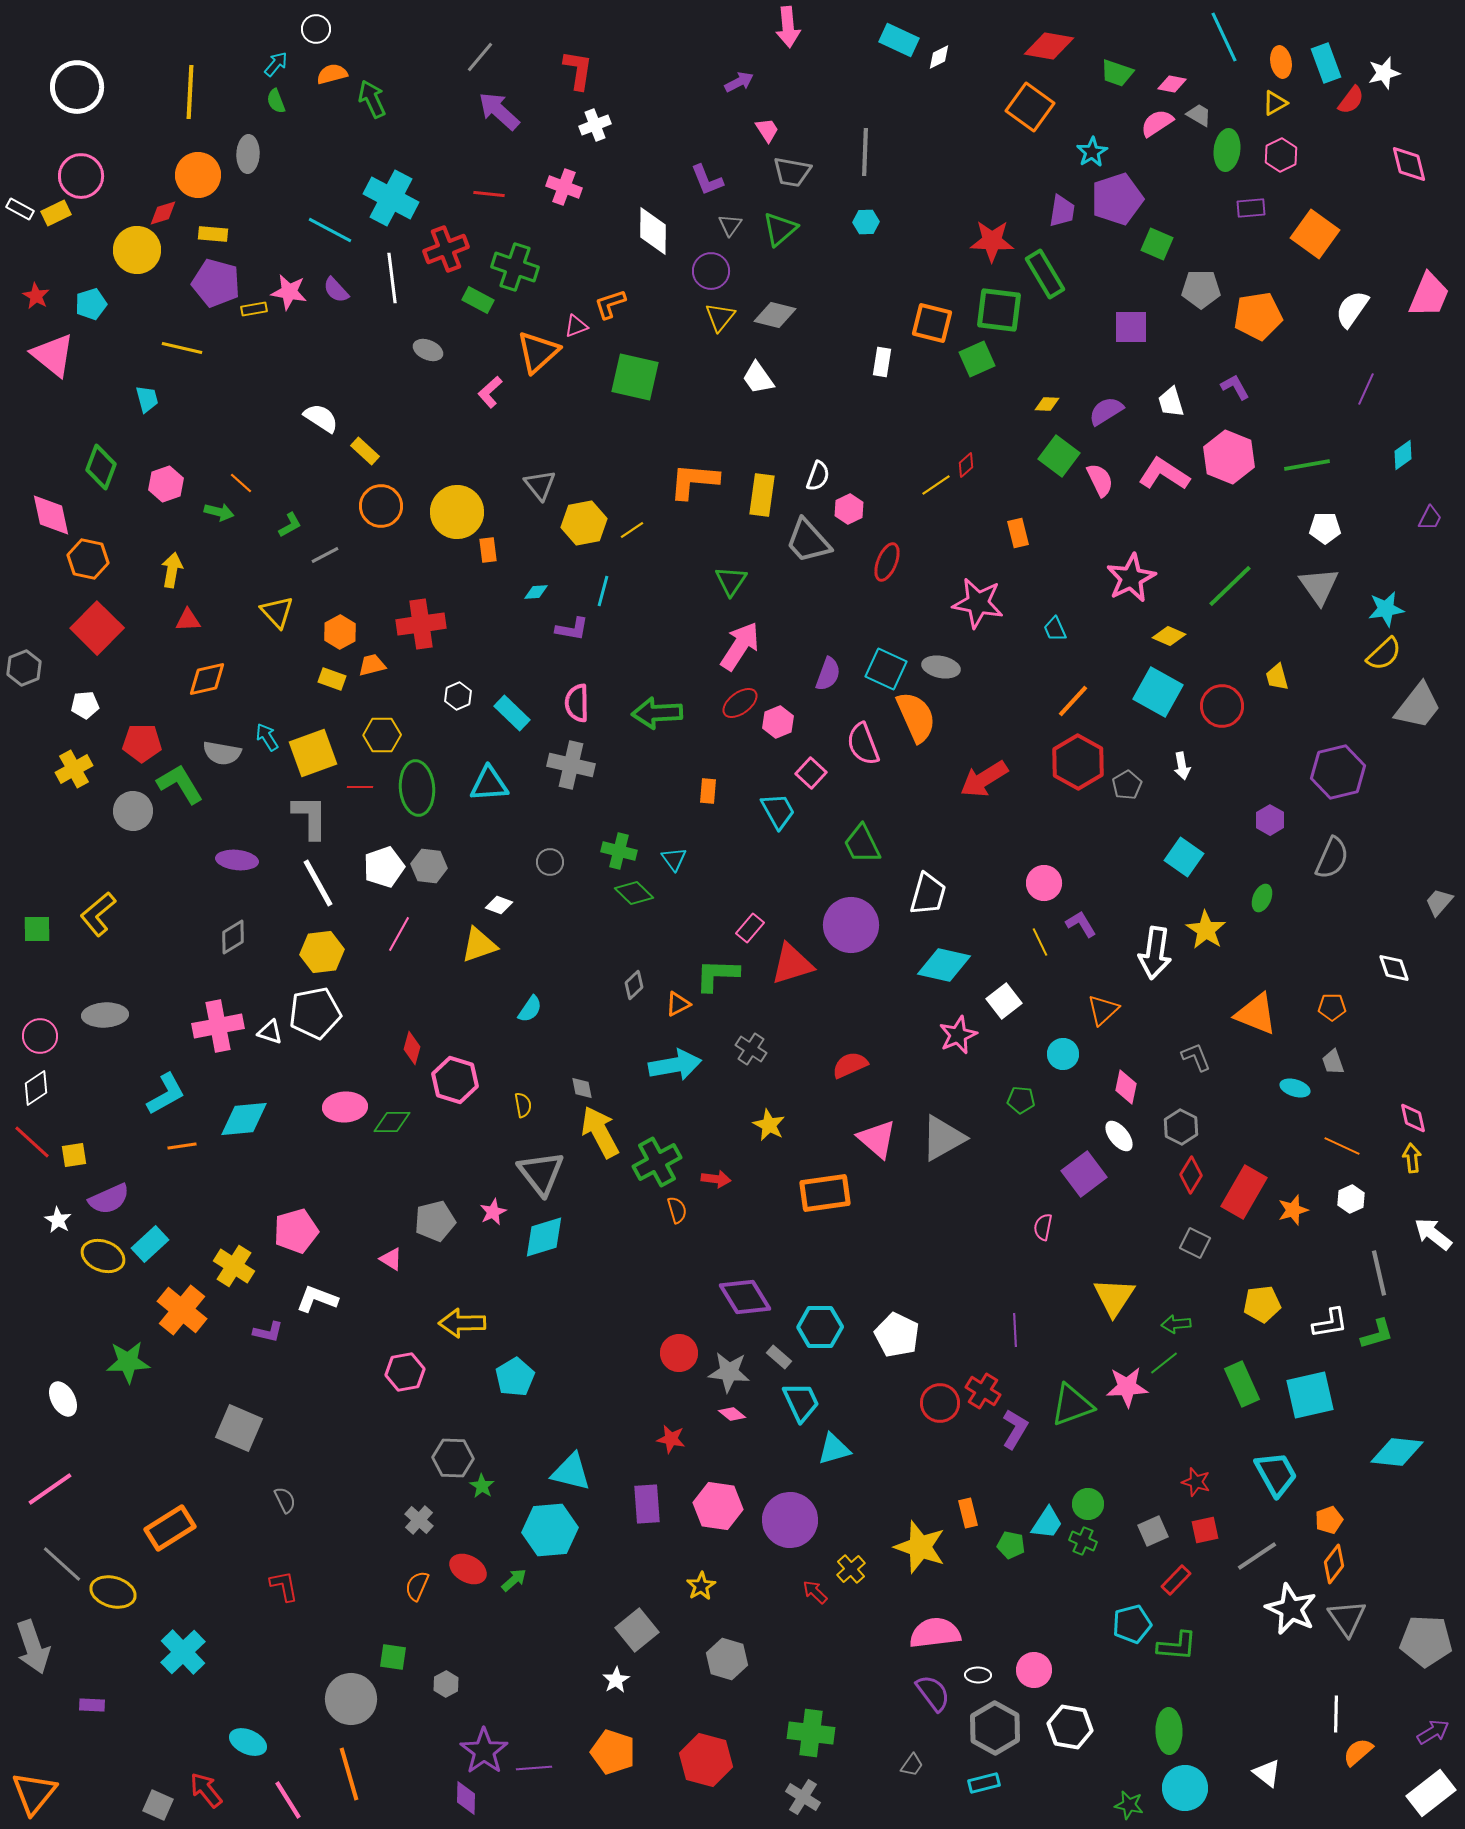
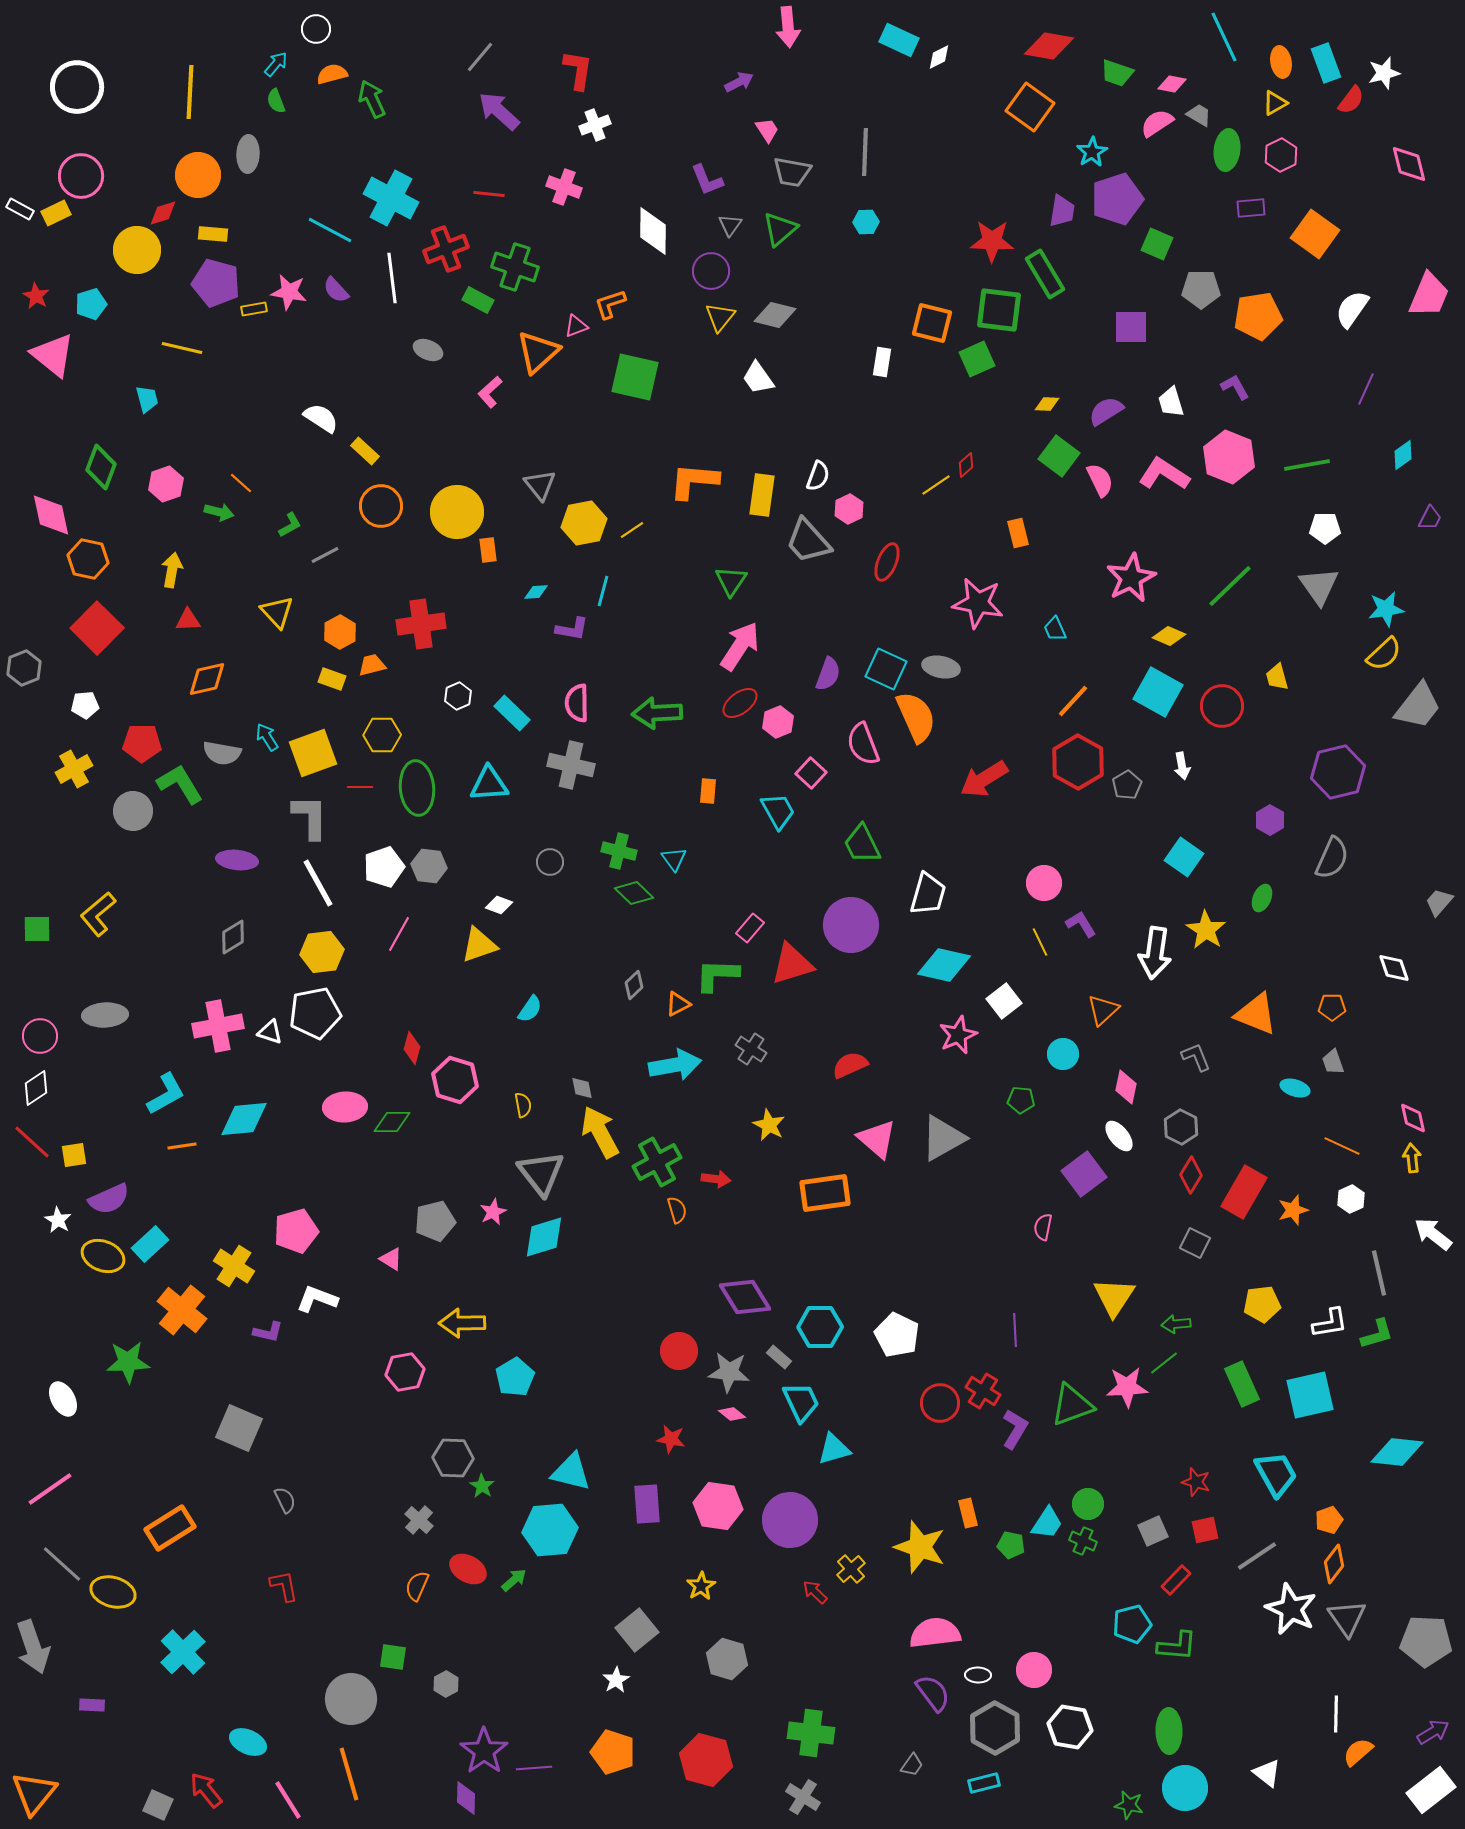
red circle at (679, 1353): moved 2 px up
white rectangle at (1431, 1793): moved 3 px up
